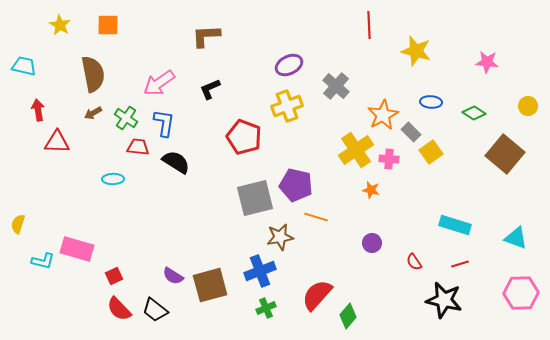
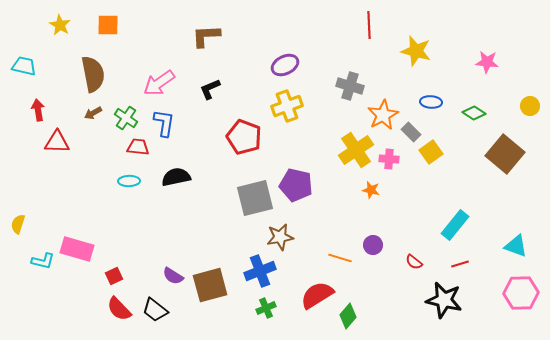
purple ellipse at (289, 65): moved 4 px left
gray cross at (336, 86): moved 14 px right; rotated 24 degrees counterclockwise
yellow circle at (528, 106): moved 2 px right
black semicircle at (176, 162): moved 15 px down; rotated 44 degrees counterclockwise
cyan ellipse at (113, 179): moved 16 px right, 2 px down
orange line at (316, 217): moved 24 px right, 41 px down
cyan rectangle at (455, 225): rotated 68 degrees counterclockwise
cyan triangle at (516, 238): moved 8 px down
purple circle at (372, 243): moved 1 px right, 2 px down
red semicircle at (414, 262): rotated 18 degrees counterclockwise
red semicircle at (317, 295): rotated 16 degrees clockwise
